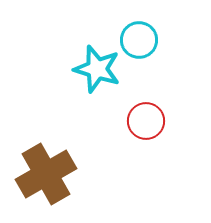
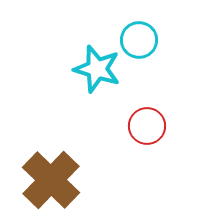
red circle: moved 1 px right, 5 px down
brown cross: moved 5 px right, 6 px down; rotated 16 degrees counterclockwise
